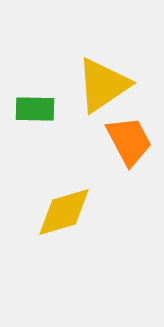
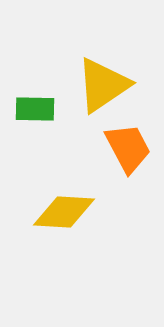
orange trapezoid: moved 1 px left, 7 px down
yellow diamond: rotated 20 degrees clockwise
